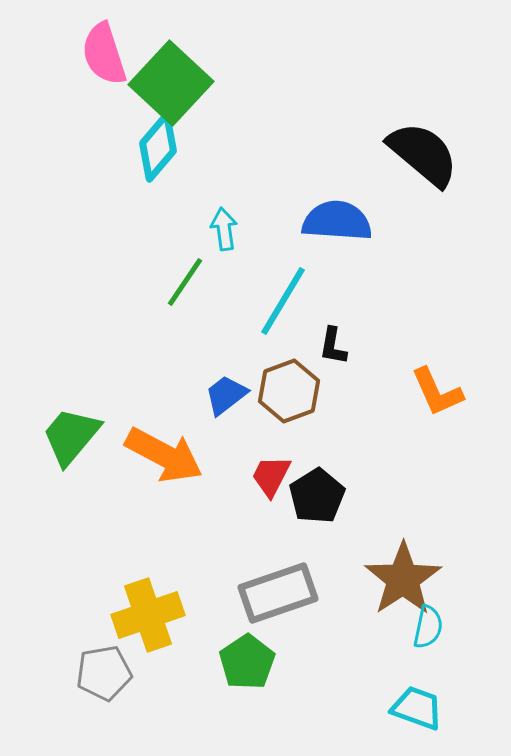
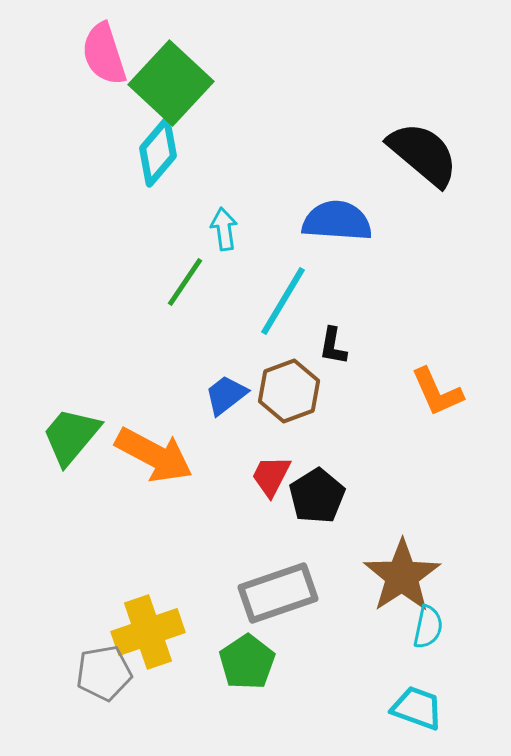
cyan diamond: moved 5 px down
orange arrow: moved 10 px left
brown star: moved 1 px left, 3 px up
yellow cross: moved 17 px down
